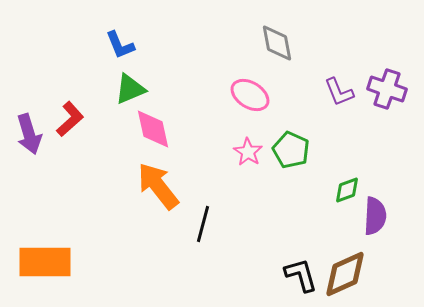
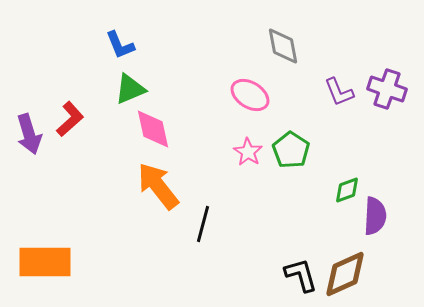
gray diamond: moved 6 px right, 3 px down
green pentagon: rotated 9 degrees clockwise
